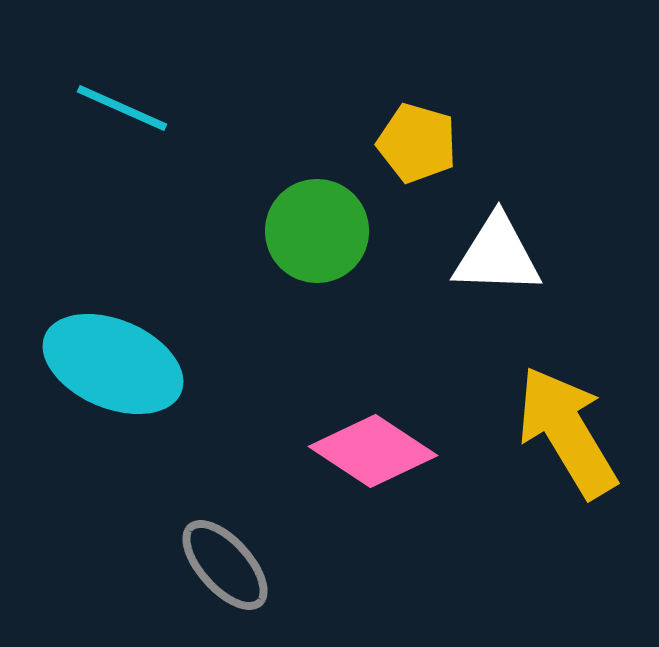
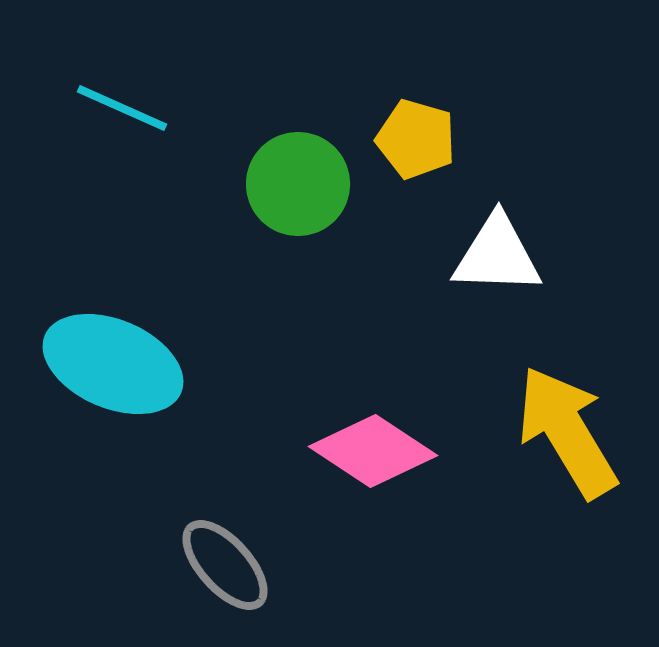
yellow pentagon: moved 1 px left, 4 px up
green circle: moved 19 px left, 47 px up
